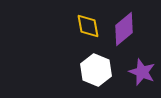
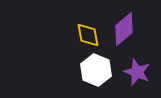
yellow diamond: moved 9 px down
purple star: moved 5 px left
